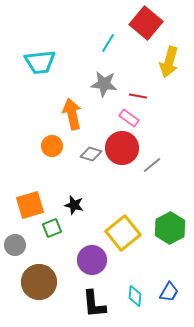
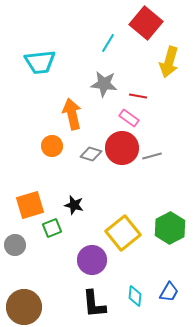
gray line: moved 9 px up; rotated 24 degrees clockwise
brown circle: moved 15 px left, 25 px down
